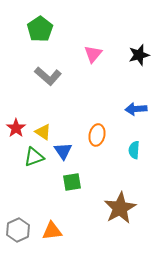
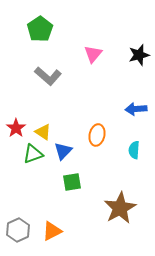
blue triangle: rotated 18 degrees clockwise
green triangle: moved 1 px left, 3 px up
orange triangle: rotated 20 degrees counterclockwise
